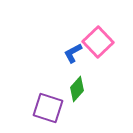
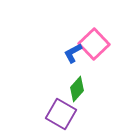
pink square: moved 4 px left, 2 px down
purple square: moved 13 px right, 6 px down; rotated 12 degrees clockwise
